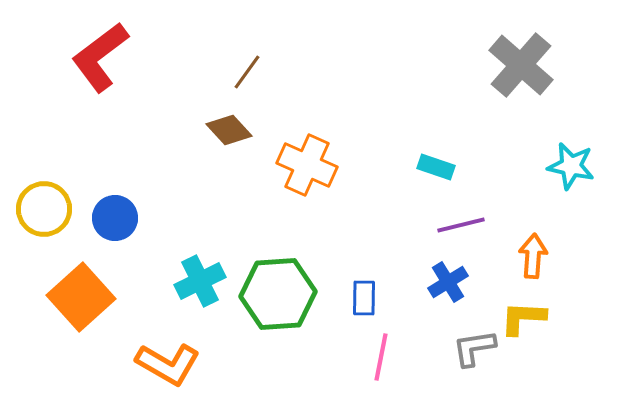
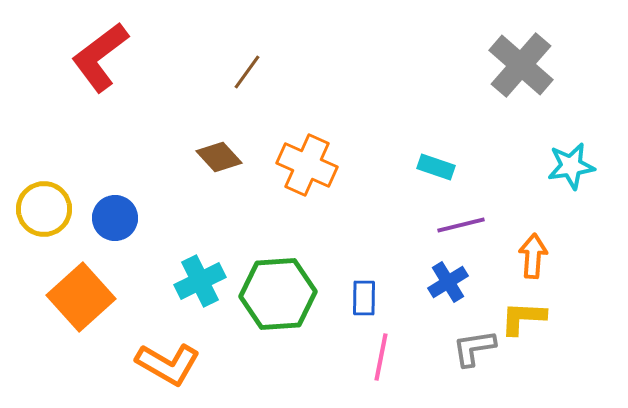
brown diamond: moved 10 px left, 27 px down
cyan star: rotated 21 degrees counterclockwise
